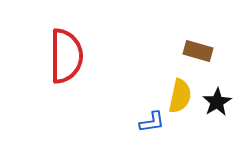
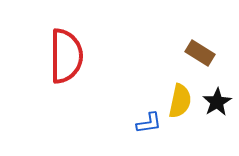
brown rectangle: moved 2 px right, 2 px down; rotated 16 degrees clockwise
yellow semicircle: moved 5 px down
blue L-shape: moved 3 px left, 1 px down
